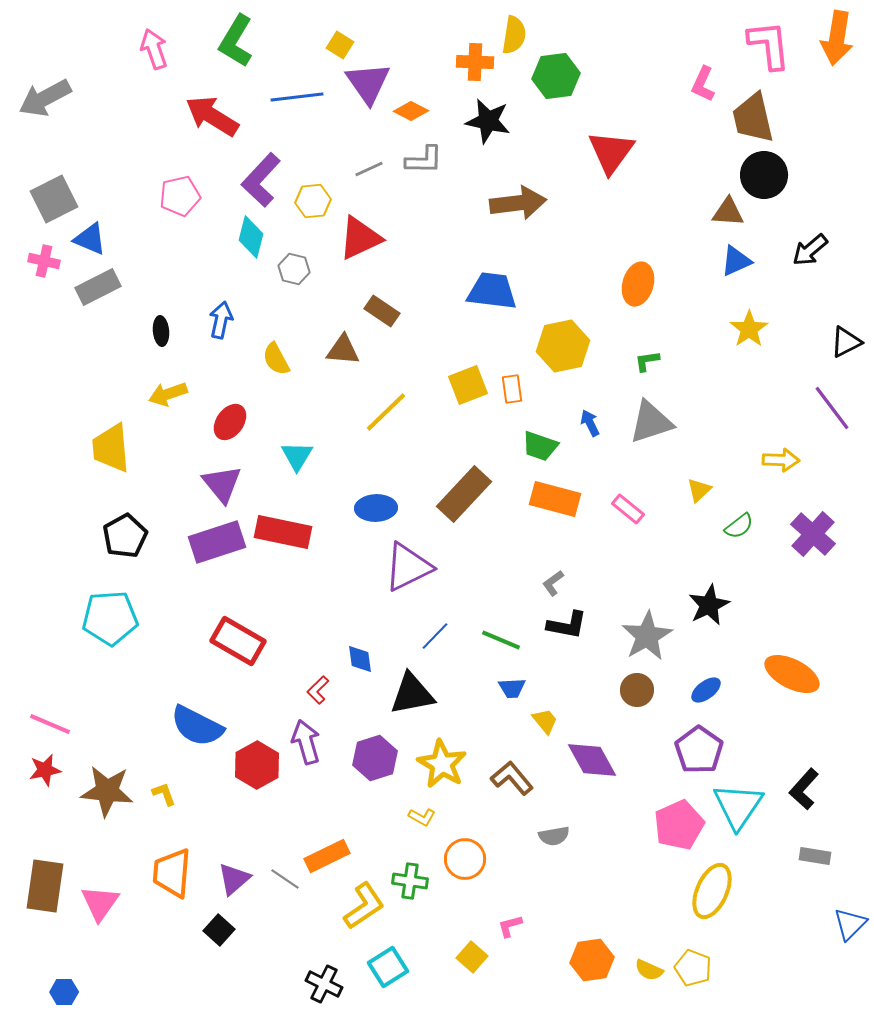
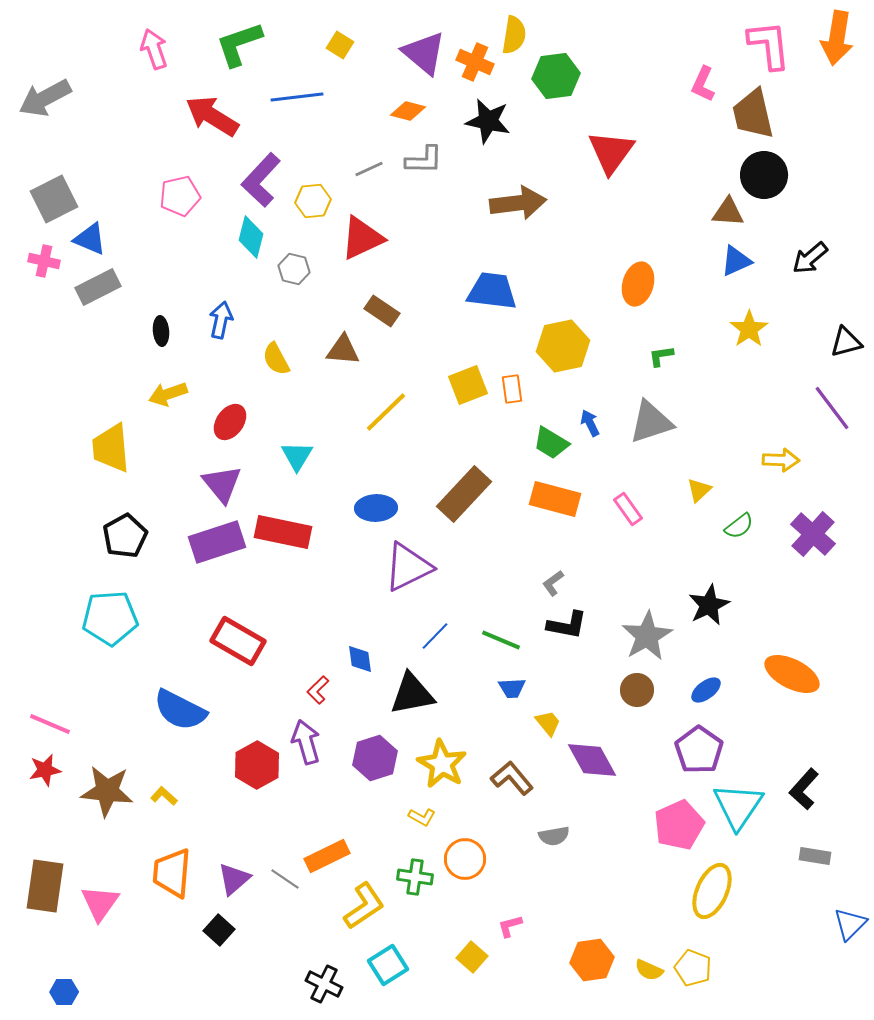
green L-shape at (236, 41): moved 3 px right, 3 px down; rotated 40 degrees clockwise
orange cross at (475, 62): rotated 21 degrees clockwise
purple triangle at (368, 83): moved 56 px right, 30 px up; rotated 15 degrees counterclockwise
orange diamond at (411, 111): moved 3 px left; rotated 12 degrees counterclockwise
brown trapezoid at (753, 118): moved 4 px up
red triangle at (360, 238): moved 2 px right
black arrow at (810, 250): moved 8 px down
black triangle at (846, 342): rotated 12 degrees clockwise
green L-shape at (647, 361): moved 14 px right, 5 px up
green trapezoid at (540, 446): moved 11 px right, 3 px up; rotated 12 degrees clockwise
pink rectangle at (628, 509): rotated 16 degrees clockwise
yellow trapezoid at (545, 721): moved 3 px right, 2 px down
blue semicircle at (197, 726): moved 17 px left, 16 px up
yellow L-shape at (164, 794): moved 2 px down; rotated 28 degrees counterclockwise
green cross at (410, 881): moved 5 px right, 4 px up
cyan square at (388, 967): moved 2 px up
